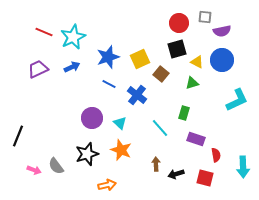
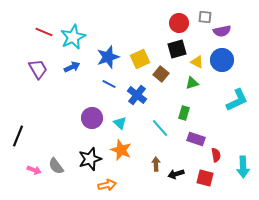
purple trapezoid: rotated 85 degrees clockwise
black star: moved 3 px right, 5 px down
